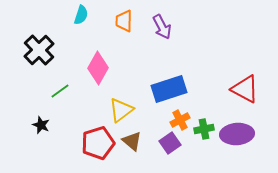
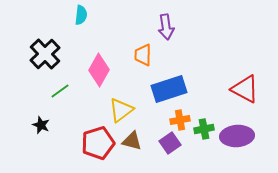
cyan semicircle: rotated 12 degrees counterclockwise
orange trapezoid: moved 19 px right, 34 px down
purple arrow: moved 4 px right; rotated 20 degrees clockwise
black cross: moved 6 px right, 4 px down
pink diamond: moved 1 px right, 2 px down
orange cross: rotated 18 degrees clockwise
purple ellipse: moved 2 px down
brown triangle: rotated 25 degrees counterclockwise
